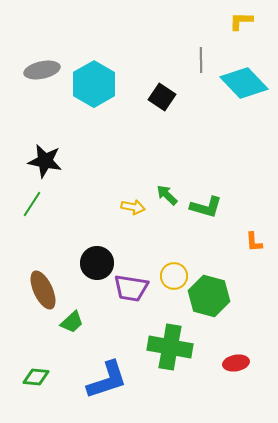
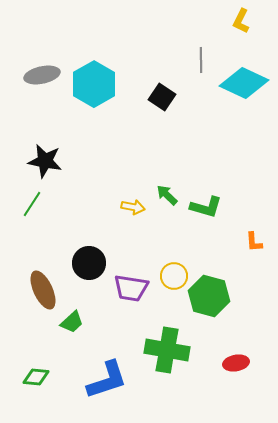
yellow L-shape: rotated 65 degrees counterclockwise
gray ellipse: moved 5 px down
cyan diamond: rotated 21 degrees counterclockwise
black circle: moved 8 px left
green cross: moved 3 px left, 3 px down
